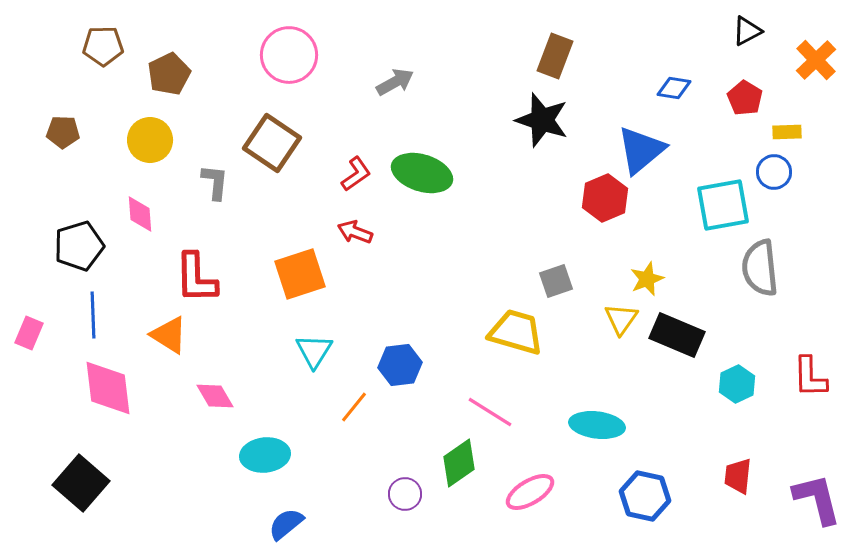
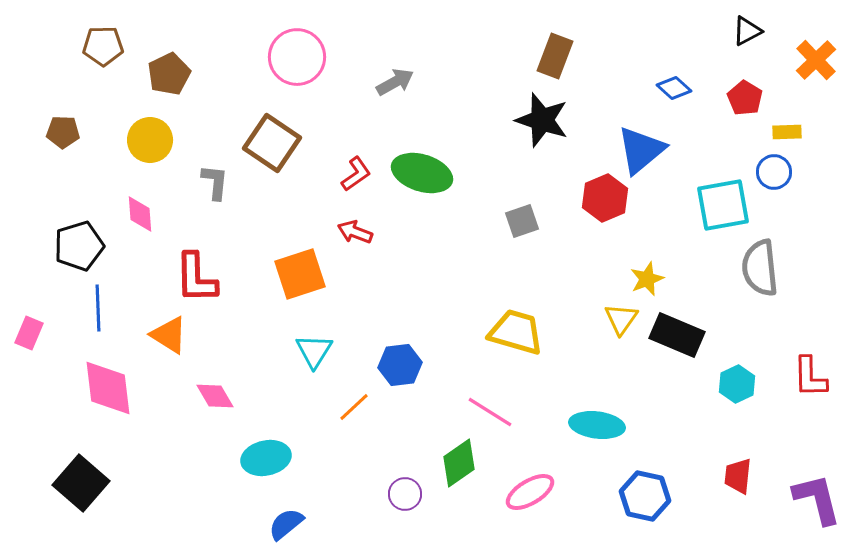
pink circle at (289, 55): moved 8 px right, 2 px down
blue diamond at (674, 88): rotated 32 degrees clockwise
gray square at (556, 281): moved 34 px left, 60 px up
blue line at (93, 315): moved 5 px right, 7 px up
orange line at (354, 407): rotated 8 degrees clockwise
cyan ellipse at (265, 455): moved 1 px right, 3 px down; rotated 6 degrees counterclockwise
